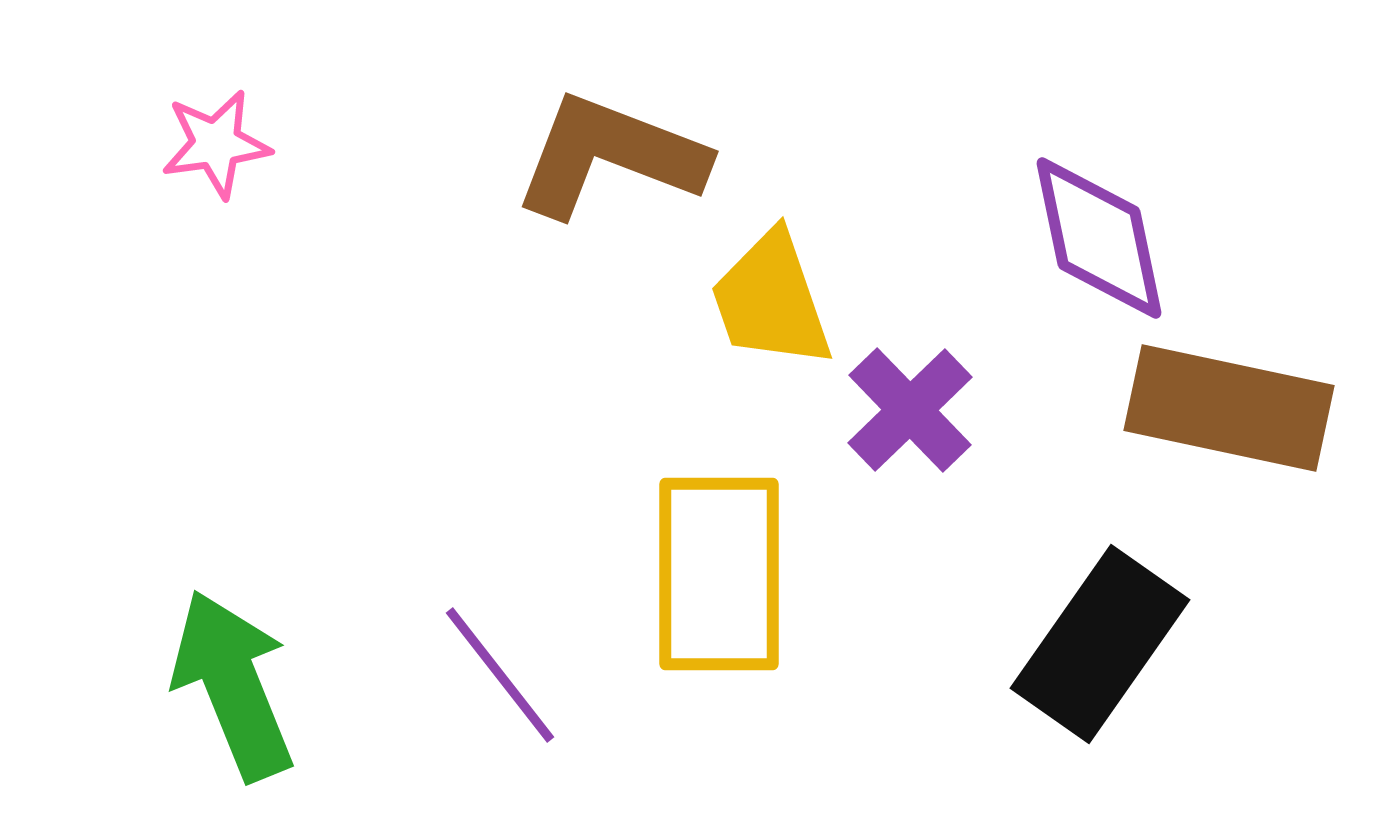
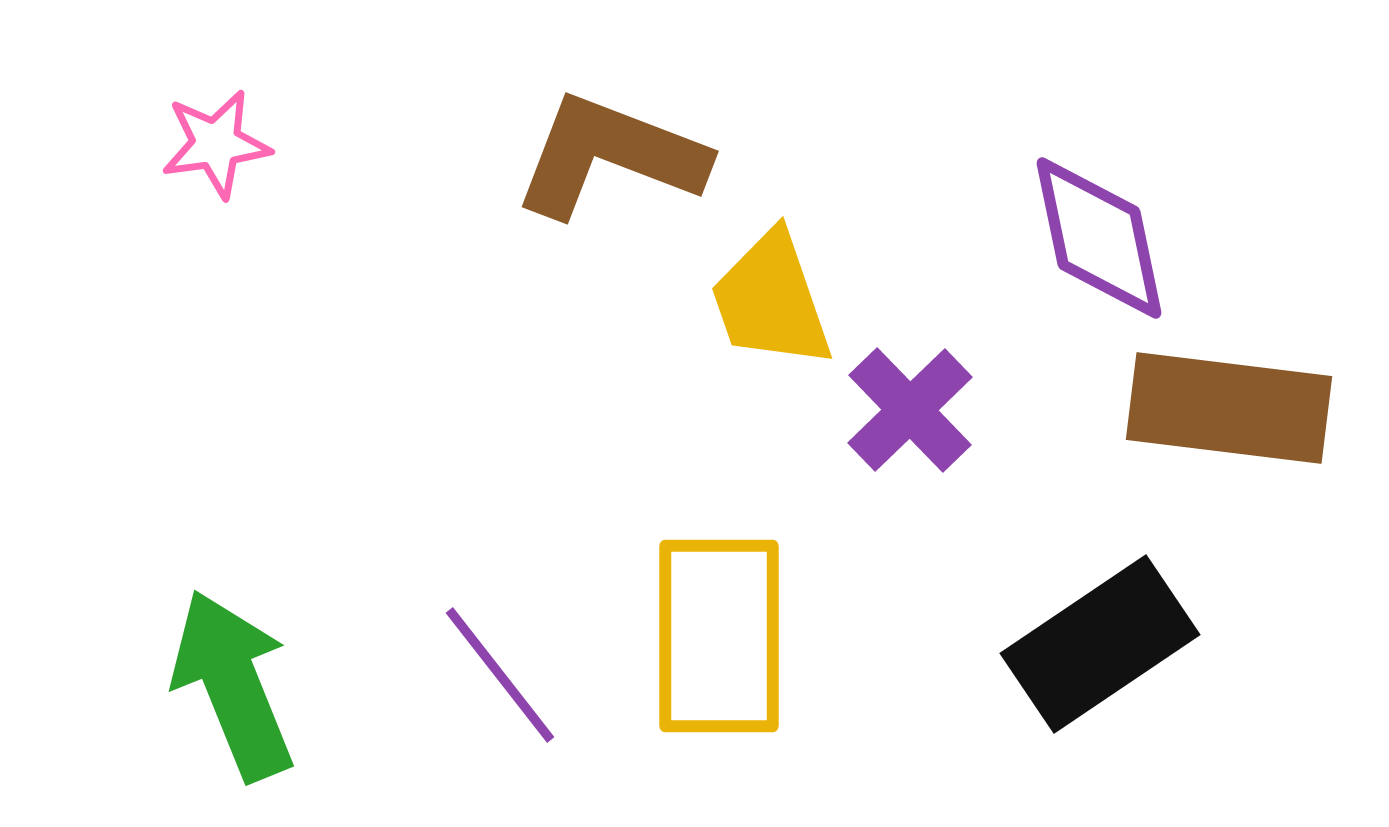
brown rectangle: rotated 5 degrees counterclockwise
yellow rectangle: moved 62 px down
black rectangle: rotated 21 degrees clockwise
